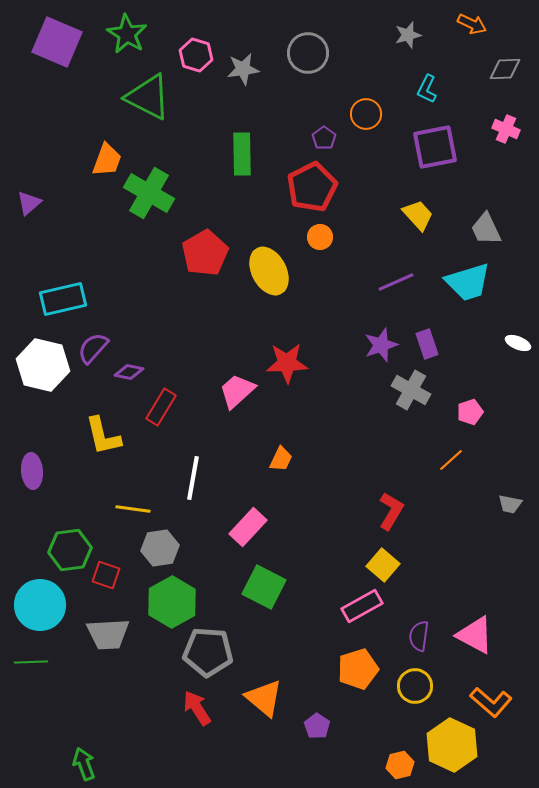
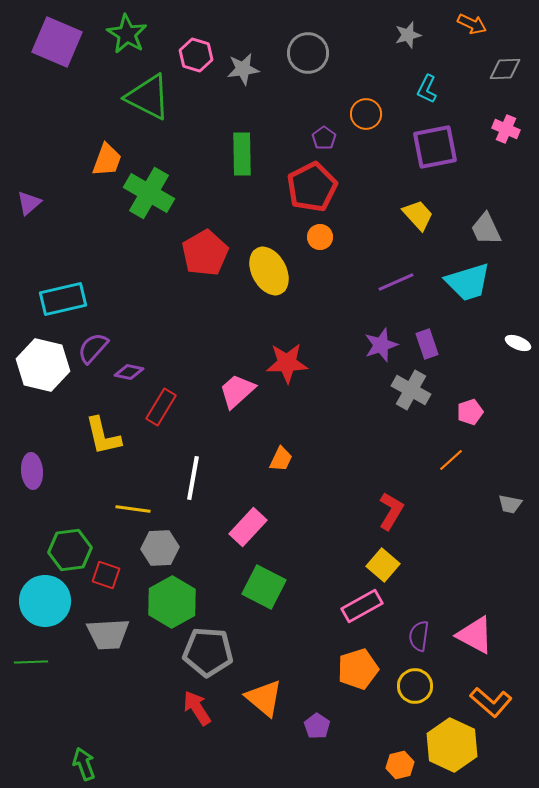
gray hexagon at (160, 548): rotated 6 degrees clockwise
cyan circle at (40, 605): moved 5 px right, 4 px up
